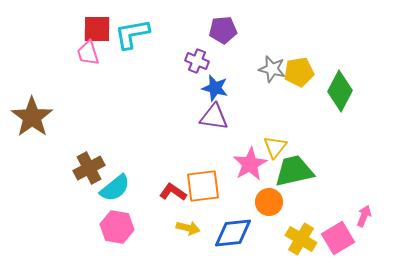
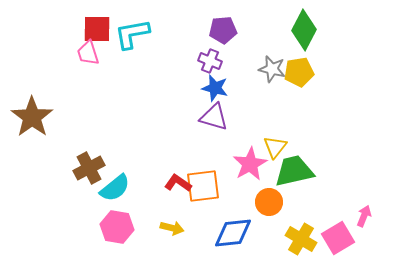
purple cross: moved 13 px right
green diamond: moved 36 px left, 61 px up
purple triangle: rotated 8 degrees clockwise
red L-shape: moved 5 px right, 9 px up
yellow arrow: moved 16 px left
